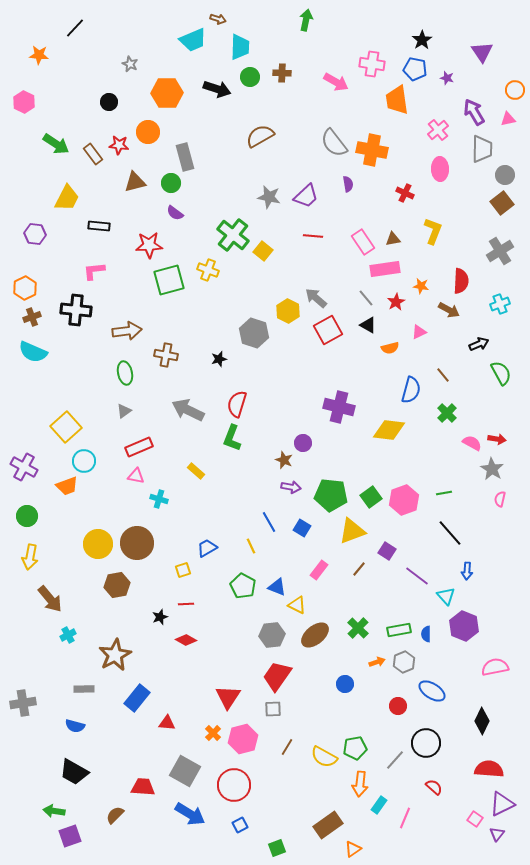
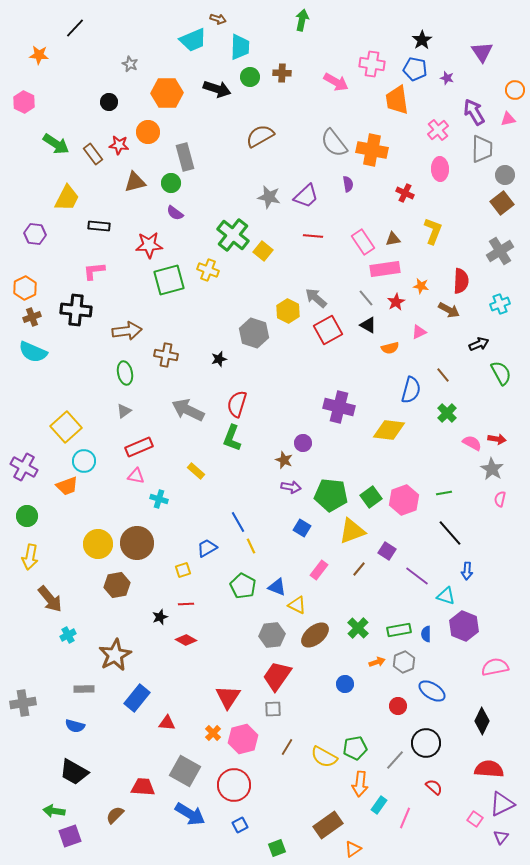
green arrow at (306, 20): moved 4 px left
blue line at (269, 522): moved 31 px left
cyan triangle at (446, 596): rotated 30 degrees counterclockwise
purple triangle at (497, 834): moved 4 px right, 3 px down
